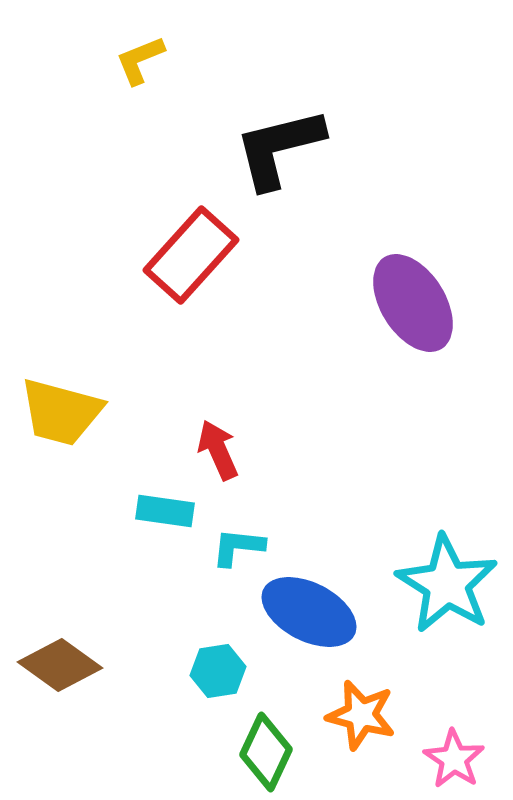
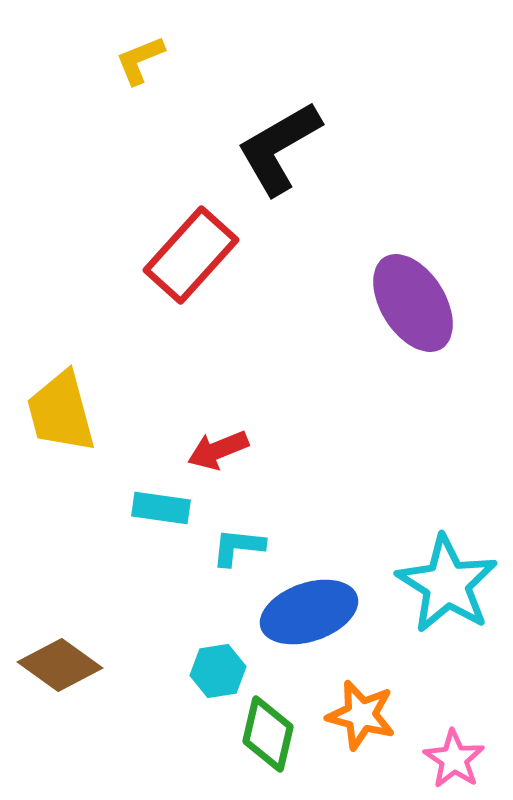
black L-shape: rotated 16 degrees counterclockwise
yellow trapezoid: rotated 60 degrees clockwise
red arrow: rotated 88 degrees counterclockwise
cyan rectangle: moved 4 px left, 3 px up
blue ellipse: rotated 46 degrees counterclockwise
green diamond: moved 2 px right, 18 px up; rotated 12 degrees counterclockwise
